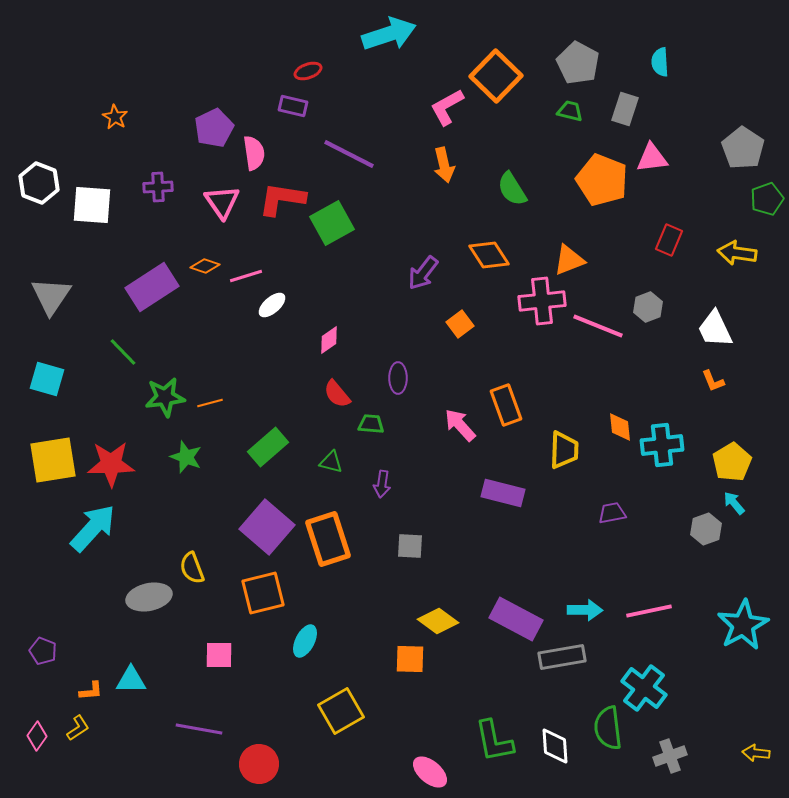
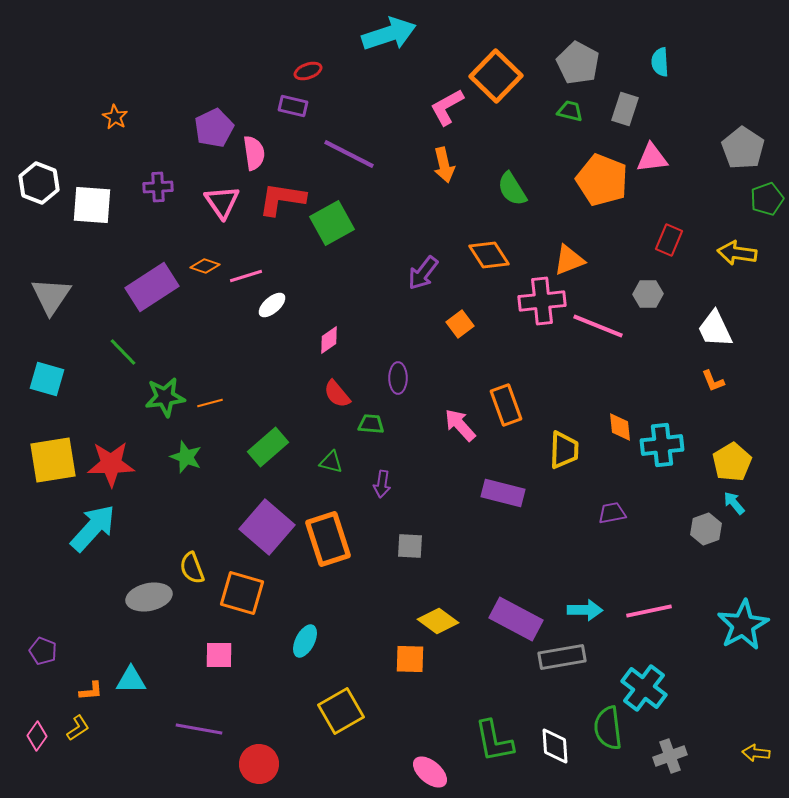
gray hexagon at (648, 307): moved 13 px up; rotated 20 degrees clockwise
orange square at (263, 593): moved 21 px left; rotated 30 degrees clockwise
